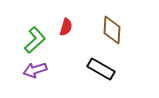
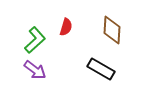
purple arrow: rotated 125 degrees counterclockwise
